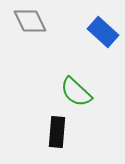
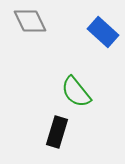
green semicircle: rotated 8 degrees clockwise
black rectangle: rotated 12 degrees clockwise
